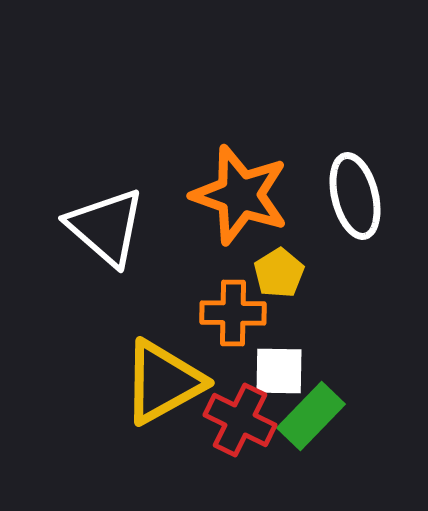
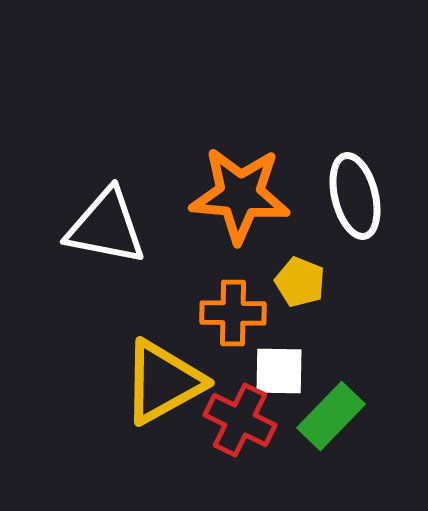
orange star: rotated 14 degrees counterclockwise
white triangle: rotated 30 degrees counterclockwise
yellow pentagon: moved 21 px right, 9 px down; rotated 18 degrees counterclockwise
green rectangle: moved 20 px right
